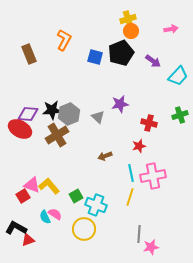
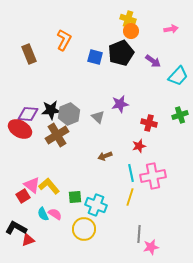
yellow cross: rotated 35 degrees clockwise
black star: moved 1 px left
pink triangle: rotated 18 degrees clockwise
green square: moved 1 px left, 1 px down; rotated 24 degrees clockwise
cyan semicircle: moved 2 px left, 3 px up
